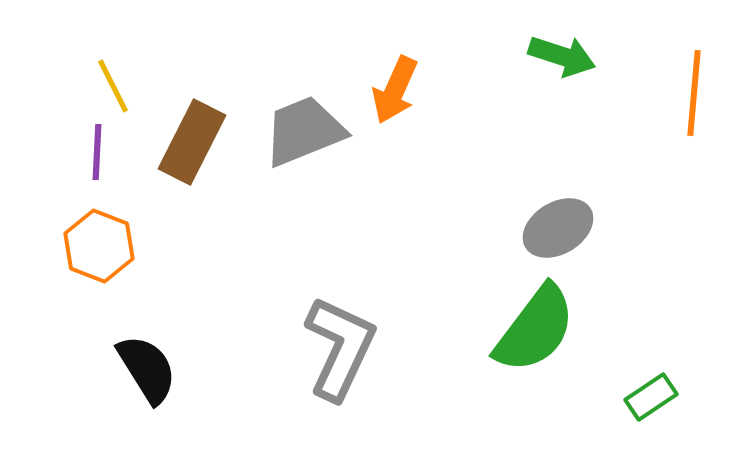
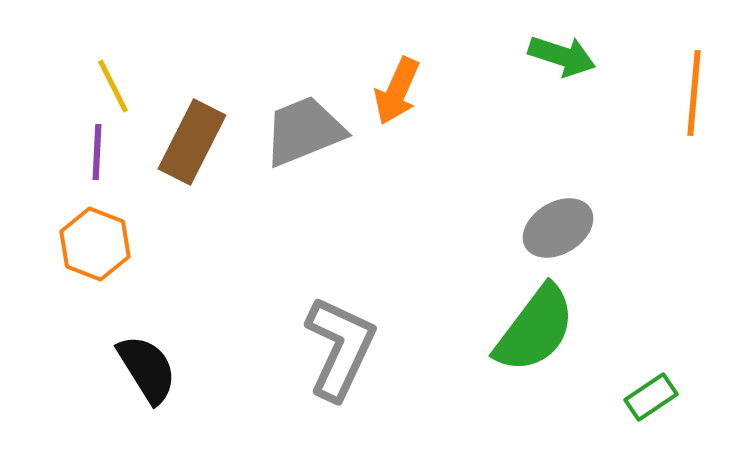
orange arrow: moved 2 px right, 1 px down
orange hexagon: moved 4 px left, 2 px up
